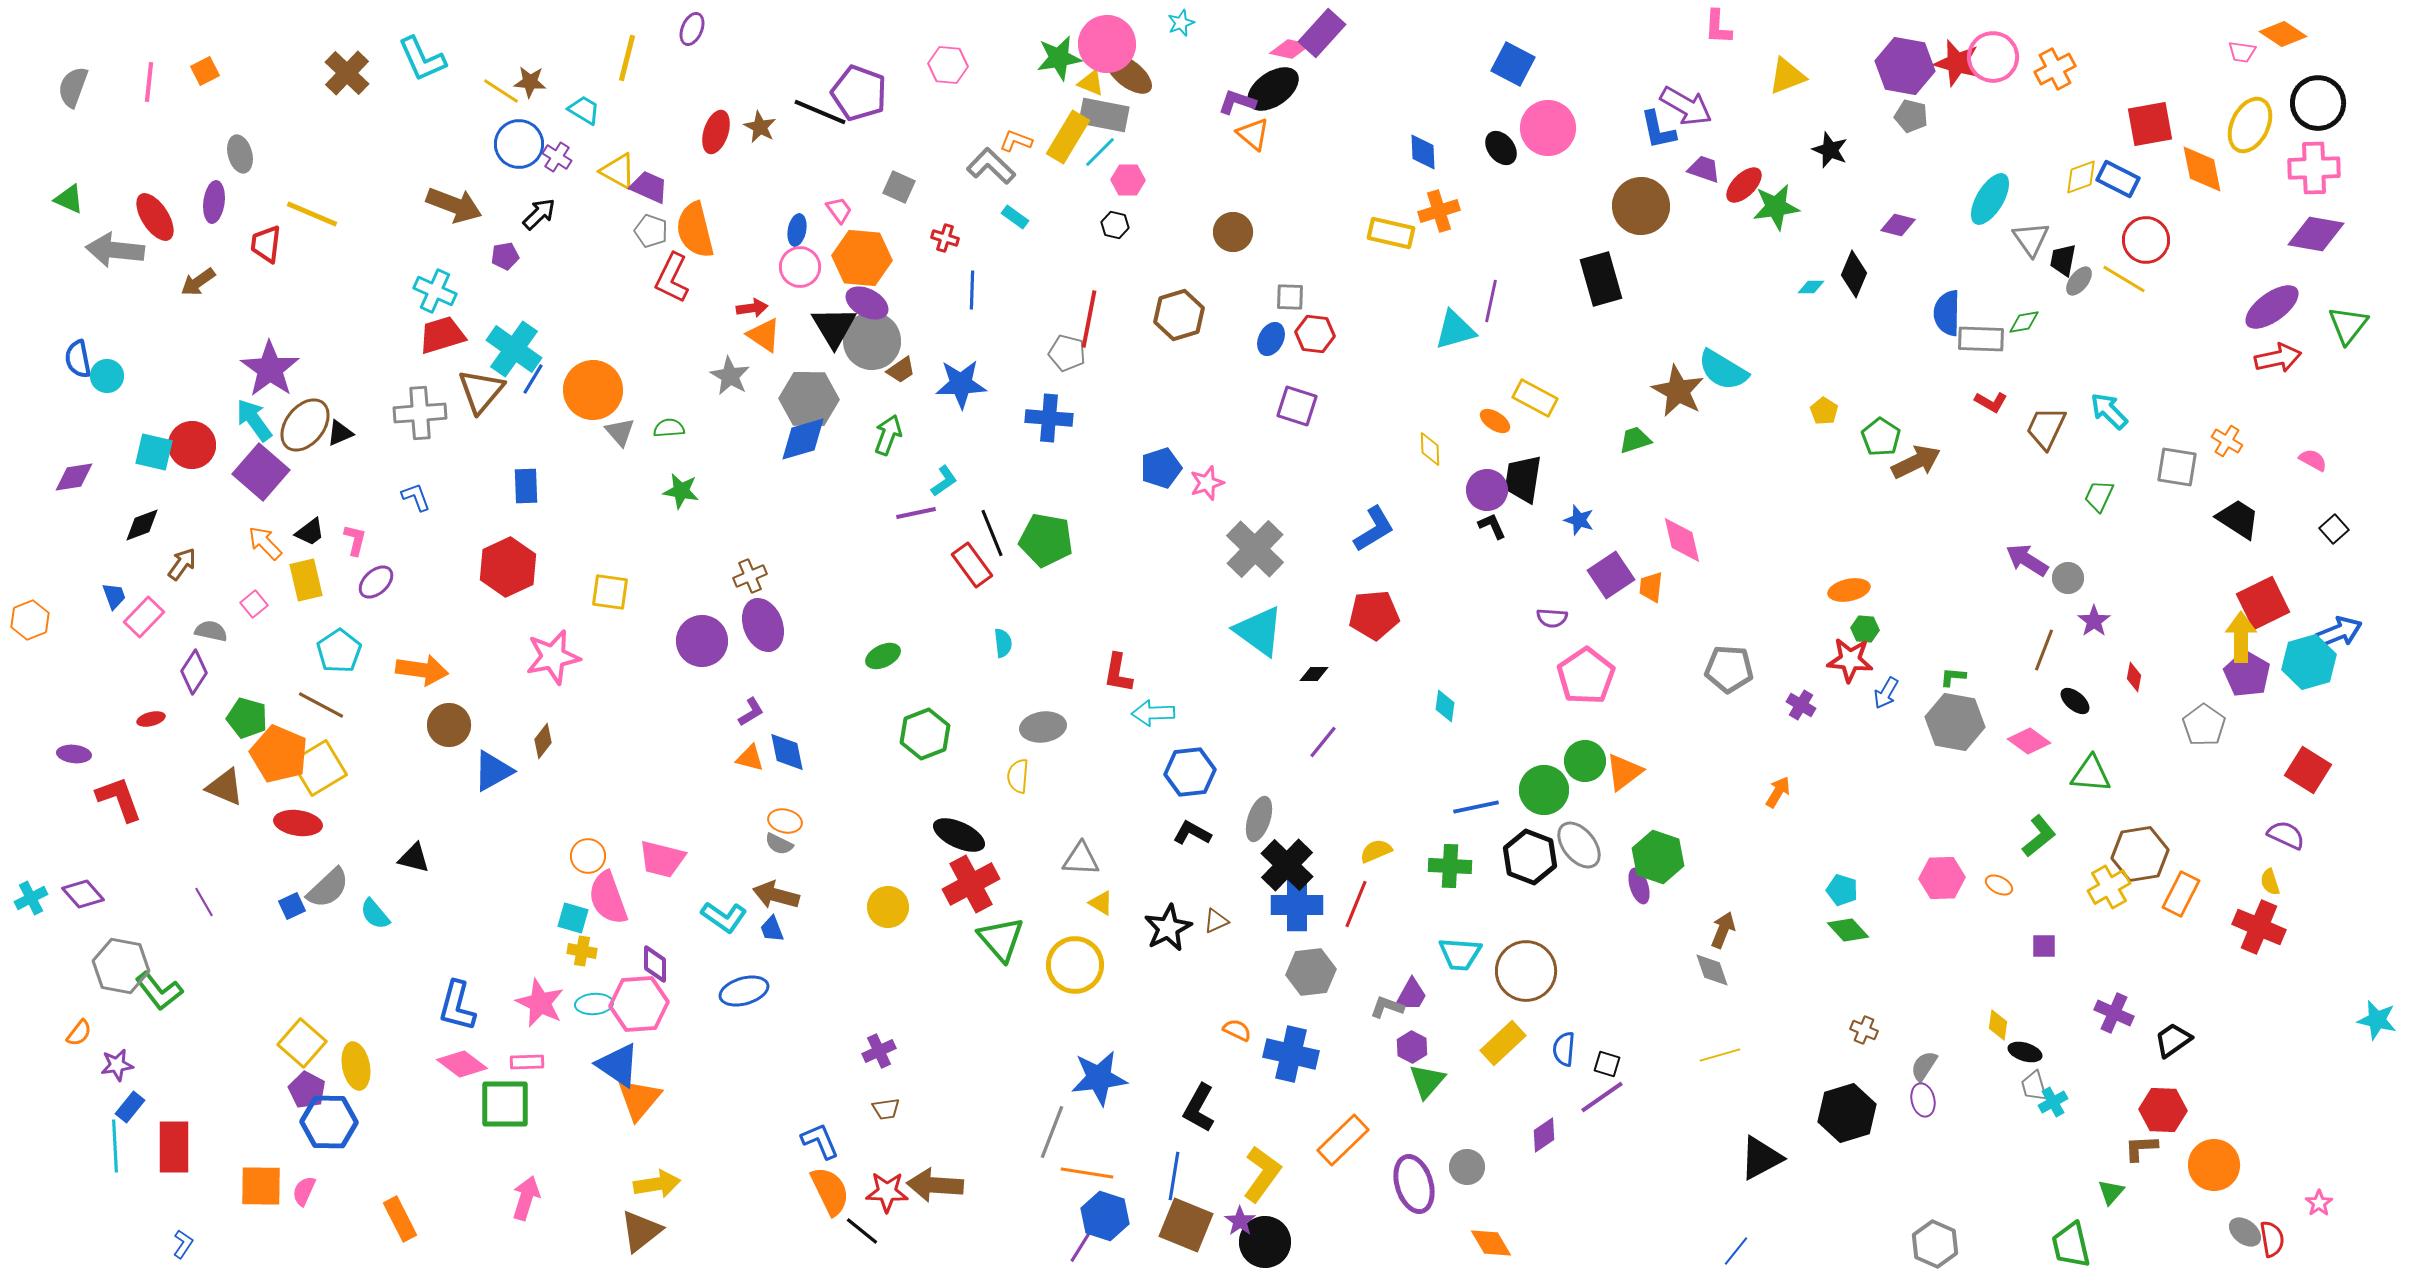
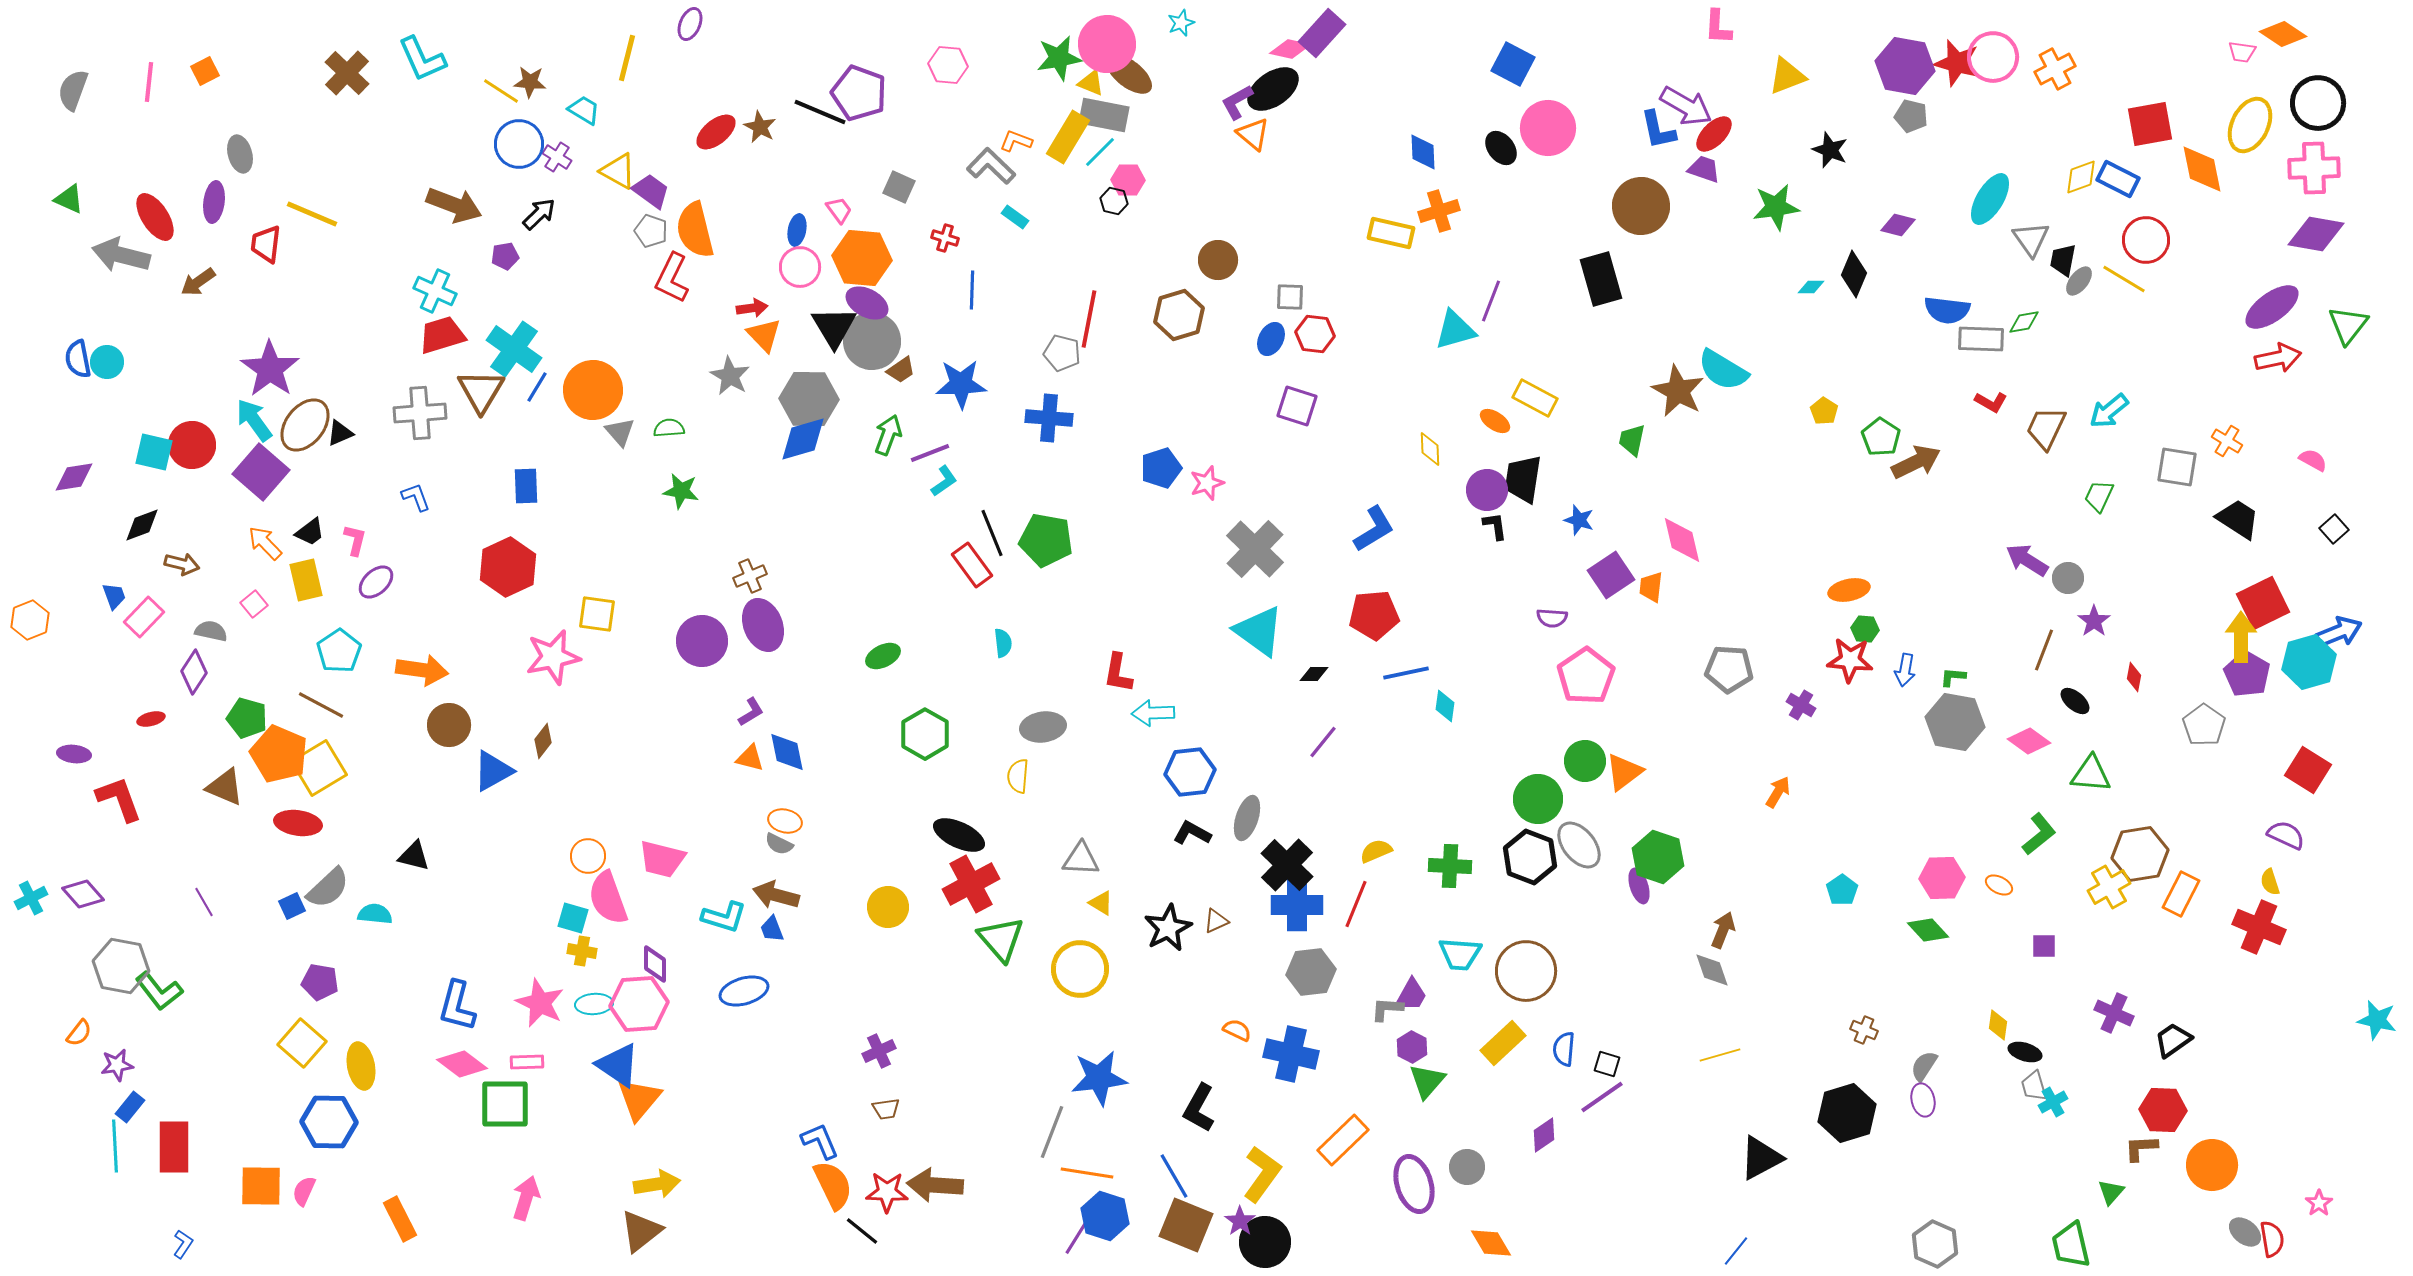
purple ellipse at (692, 29): moved 2 px left, 5 px up
gray semicircle at (73, 87): moved 3 px down
purple L-shape at (1237, 102): rotated 48 degrees counterclockwise
red ellipse at (716, 132): rotated 33 degrees clockwise
red ellipse at (1744, 185): moved 30 px left, 51 px up
purple trapezoid at (649, 187): moved 2 px right, 4 px down; rotated 12 degrees clockwise
black hexagon at (1115, 225): moved 1 px left, 24 px up
brown circle at (1233, 232): moved 15 px left, 28 px down
gray arrow at (115, 250): moved 6 px right, 5 px down; rotated 8 degrees clockwise
purple line at (1491, 301): rotated 9 degrees clockwise
blue semicircle at (1947, 313): moved 3 px up; rotated 84 degrees counterclockwise
orange triangle at (764, 335): rotated 12 degrees clockwise
gray pentagon at (1067, 353): moved 5 px left
cyan circle at (107, 376): moved 14 px up
blue line at (533, 379): moved 4 px right, 8 px down
brown triangle at (481, 391): rotated 9 degrees counterclockwise
cyan arrow at (2109, 411): rotated 84 degrees counterclockwise
green trapezoid at (1635, 440): moved 3 px left; rotated 60 degrees counterclockwise
purple line at (916, 513): moved 14 px right, 60 px up; rotated 9 degrees counterclockwise
black L-shape at (1492, 526): moved 3 px right; rotated 16 degrees clockwise
brown arrow at (182, 564): rotated 68 degrees clockwise
yellow square at (610, 592): moved 13 px left, 22 px down
blue arrow at (1886, 693): moved 19 px right, 23 px up; rotated 20 degrees counterclockwise
green hexagon at (925, 734): rotated 9 degrees counterclockwise
green circle at (1544, 790): moved 6 px left, 9 px down
blue line at (1476, 807): moved 70 px left, 134 px up
gray ellipse at (1259, 819): moved 12 px left, 1 px up
green L-shape at (2039, 836): moved 2 px up
black triangle at (414, 858): moved 2 px up
cyan pentagon at (1842, 890): rotated 20 degrees clockwise
cyan semicircle at (375, 914): rotated 136 degrees clockwise
cyan L-shape at (724, 917): rotated 18 degrees counterclockwise
green diamond at (1848, 930): moved 80 px right
yellow circle at (1075, 965): moved 5 px right, 4 px down
gray L-shape at (1387, 1007): moved 2 px down; rotated 16 degrees counterclockwise
yellow ellipse at (356, 1066): moved 5 px right
purple pentagon at (307, 1090): moved 13 px right, 108 px up; rotated 18 degrees counterclockwise
orange circle at (2214, 1165): moved 2 px left
blue line at (1174, 1176): rotated 39 degrees counterclockwise
orange semicircle at (830, 1191): moved 3 px right, 6 px up
purple line at (1083, 1243): moved 5 px left, 8 px up
